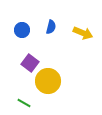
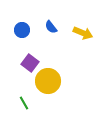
blue semicircle: rotated 128 degrees clockwise
green line: rotated 32 degrees clockwise
